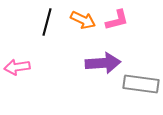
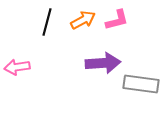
orange arrow: rotated 55 degrees counterclockwise
